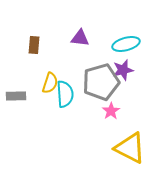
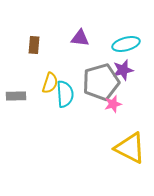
pink star: moved 2 px right, 7 px up; rotated 18 degrees clockwise
